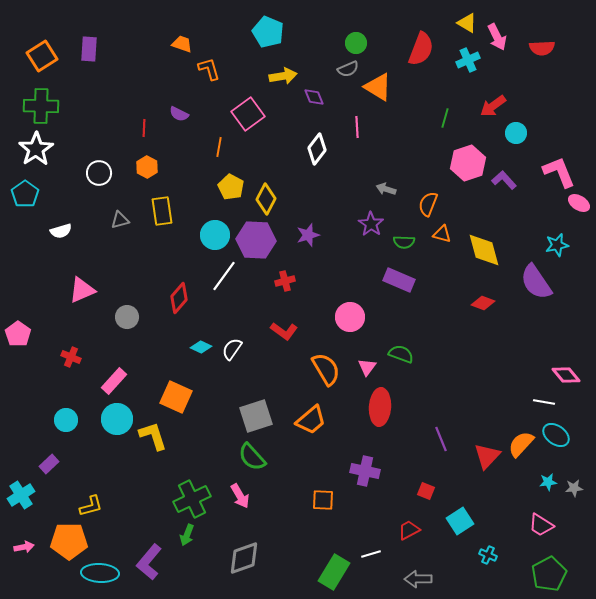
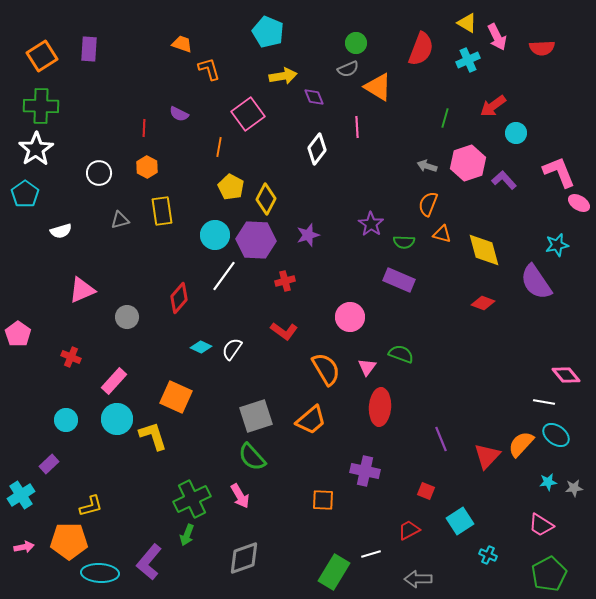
gray arrow at (386, 189): moved 41 px right, 23 px up
